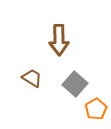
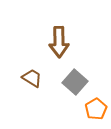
brown arrow: moved 2 px down
gray square: moved 2 px up
